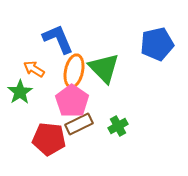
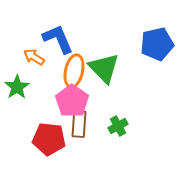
orange arrow: moved 12 px up
green star: moved 3 px left, 5 px up
brown rectangle: rotated 60 degrees counterclockwise
